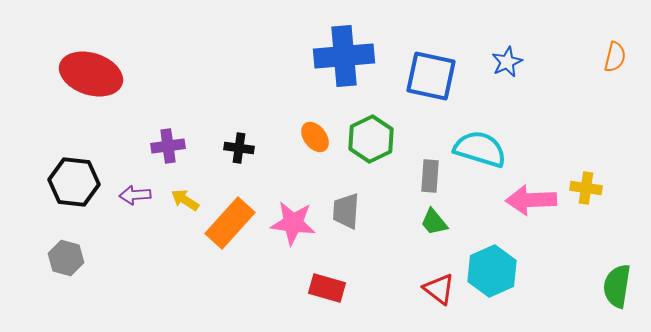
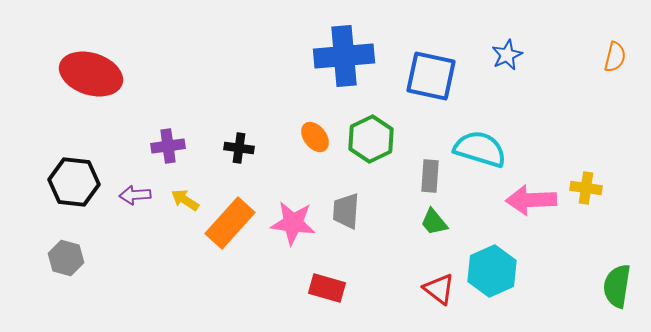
blue star: moved 7 px up
